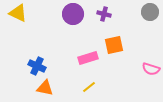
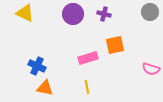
yellow triangle: moved 7 px right
orange square: moved 1 px right
yellow line: moved 2 px left; rotated 64 degrees counterclockwise
